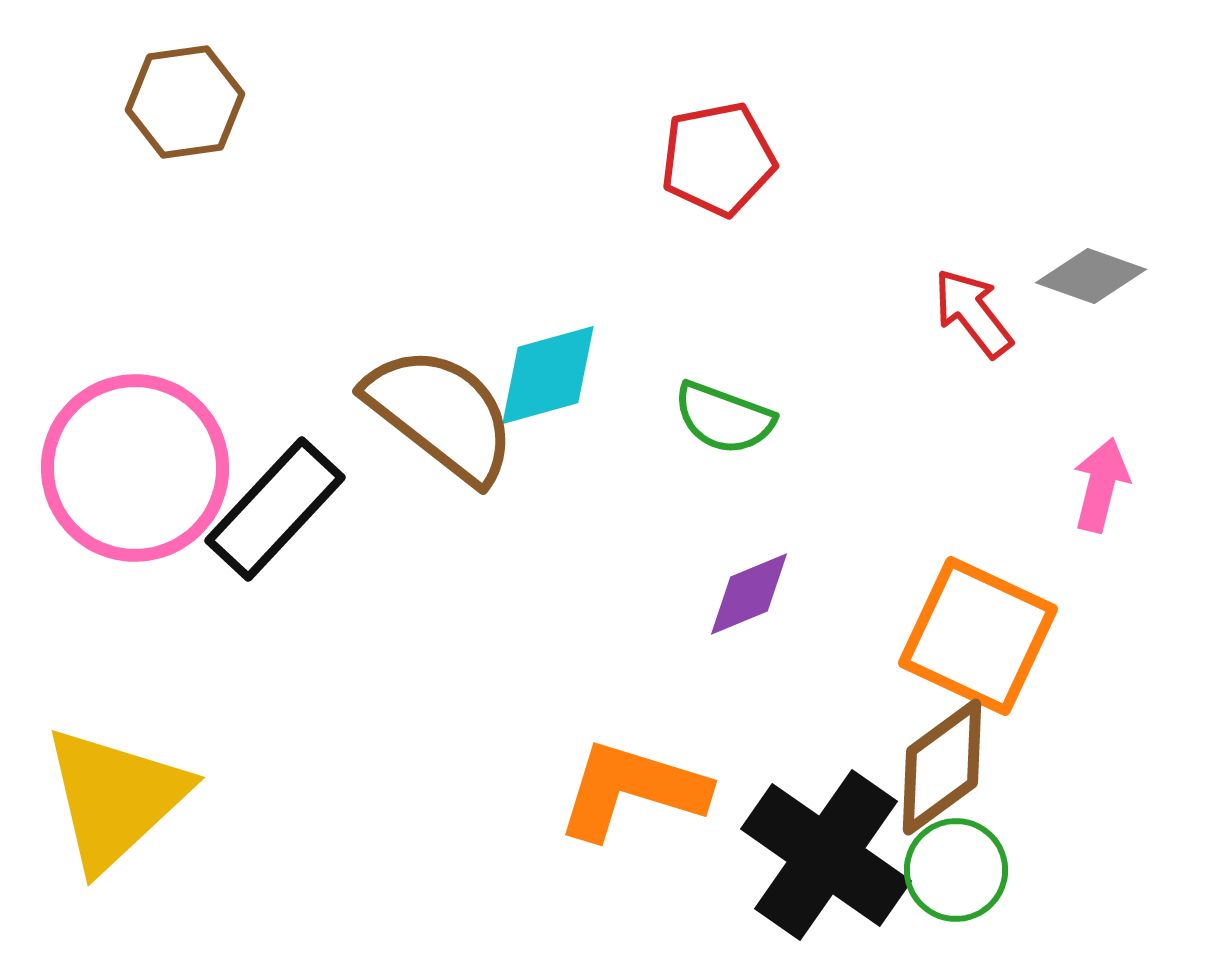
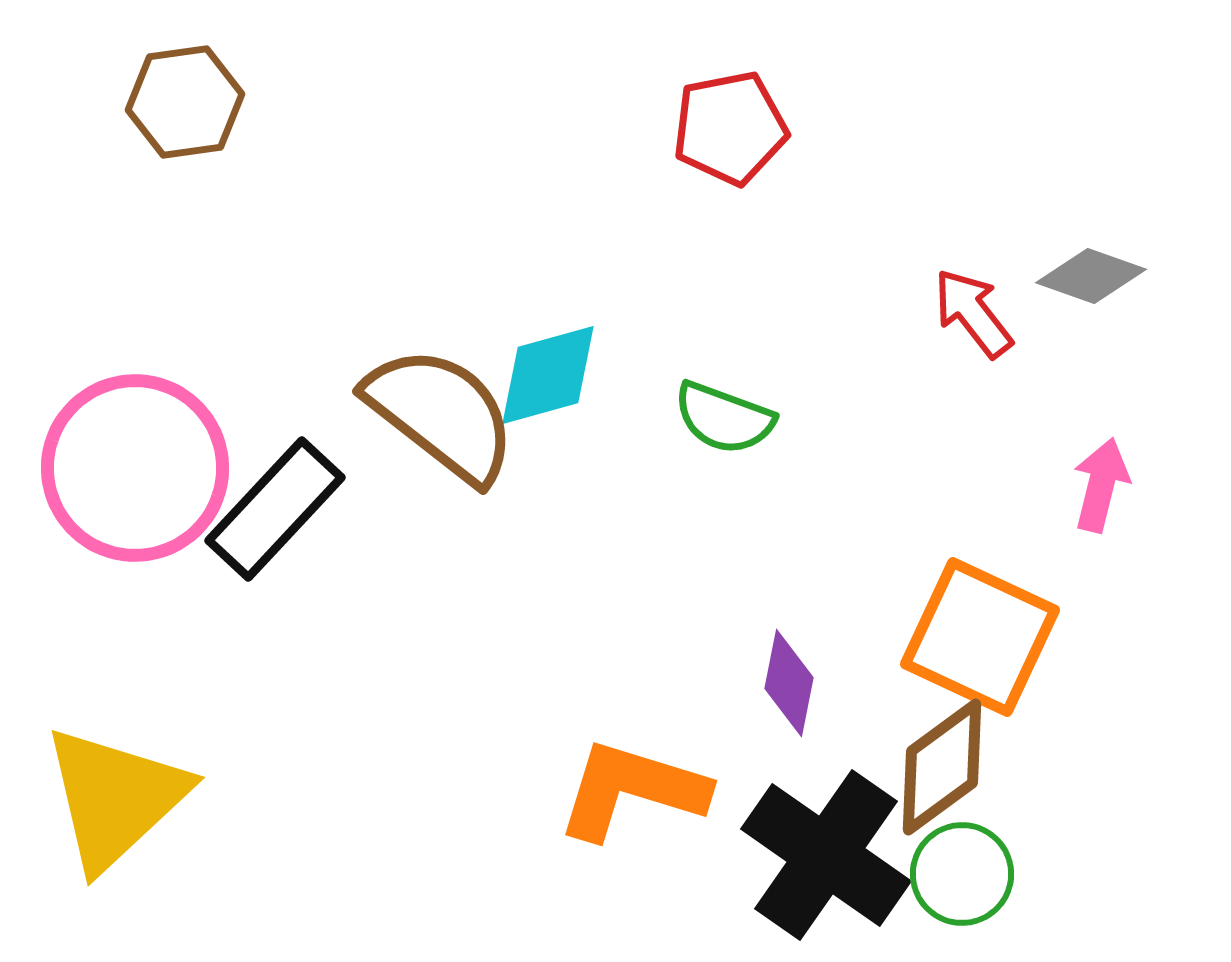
red pentagon: moved 12 px right, 31 px up
purple diamond: moved 40 px right, 89 px down; rotated 56 degrees counterclockwise
orange square: moved 2 px right, 1 px down
green circle: moved 6 px right, 4 px down
